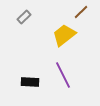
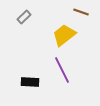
brown line: rotated 63 degrees clockwise
purple line: moved 1 px left, 5 px up
